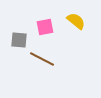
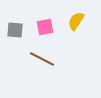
yellow semicircle: rotated 96 degrees counterclockwise
gray square: moved 4 px left, 10 px up
